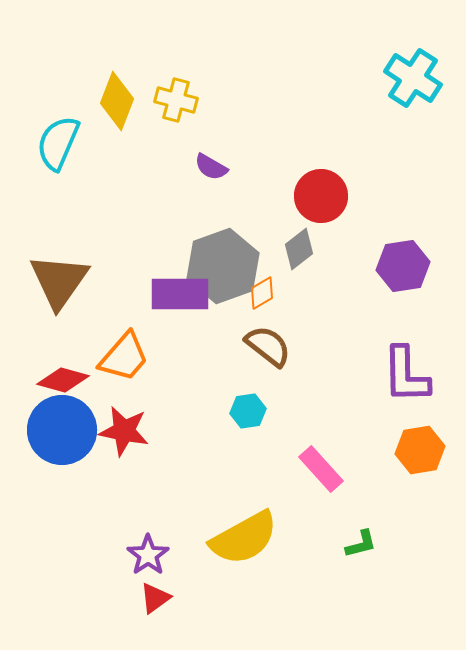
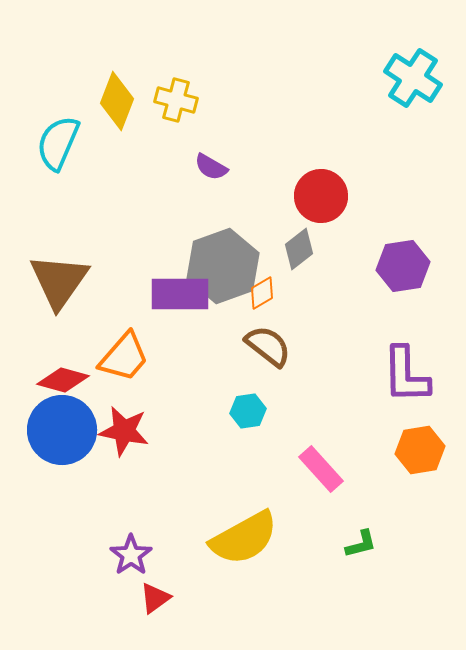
purple star: moved 17 px left
